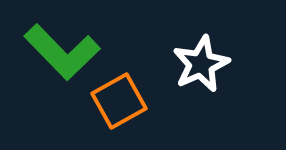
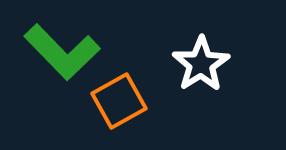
white star: rotated 8 degrees counterclockwise
